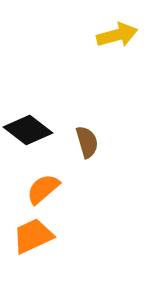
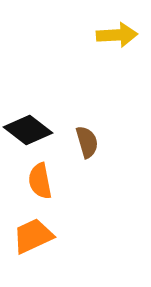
yellow arrow: rotated 12 degrees clockwise
orange semicircle: moved 3 px left, 8 px up; rotated 60 degrees counterclockwise
